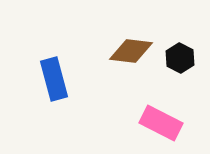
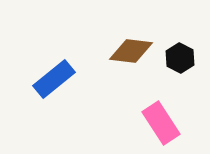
blue rectangle: rotated 66 degrees clockwise
pink rectangle: rotated 30 degrees clockwise
